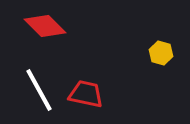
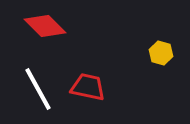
white line: moved 1 px left, 1 px up
red trapezoid: moved 2 px right, 7 px up
